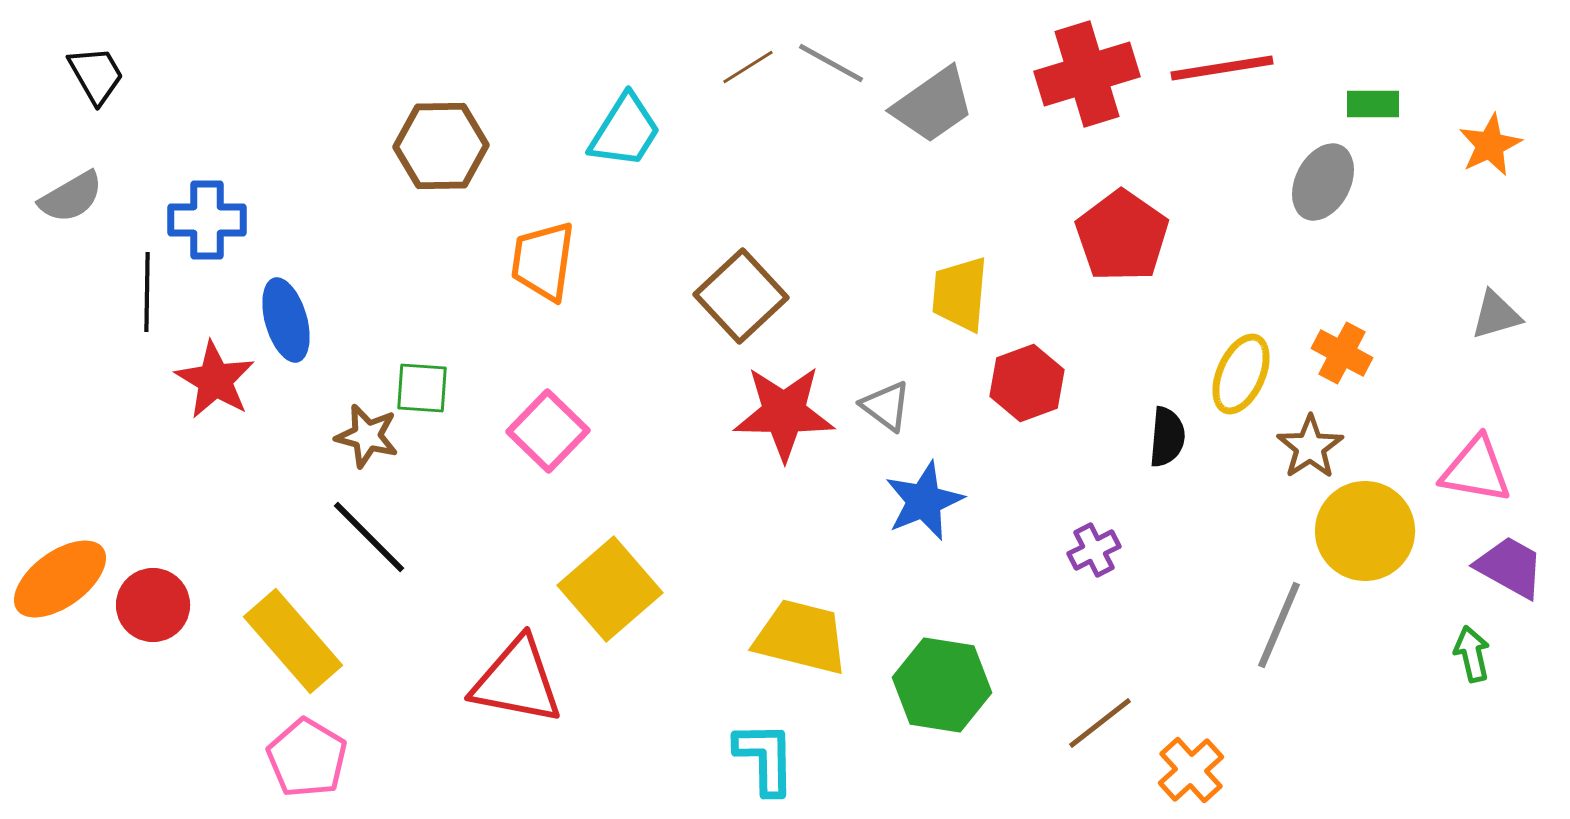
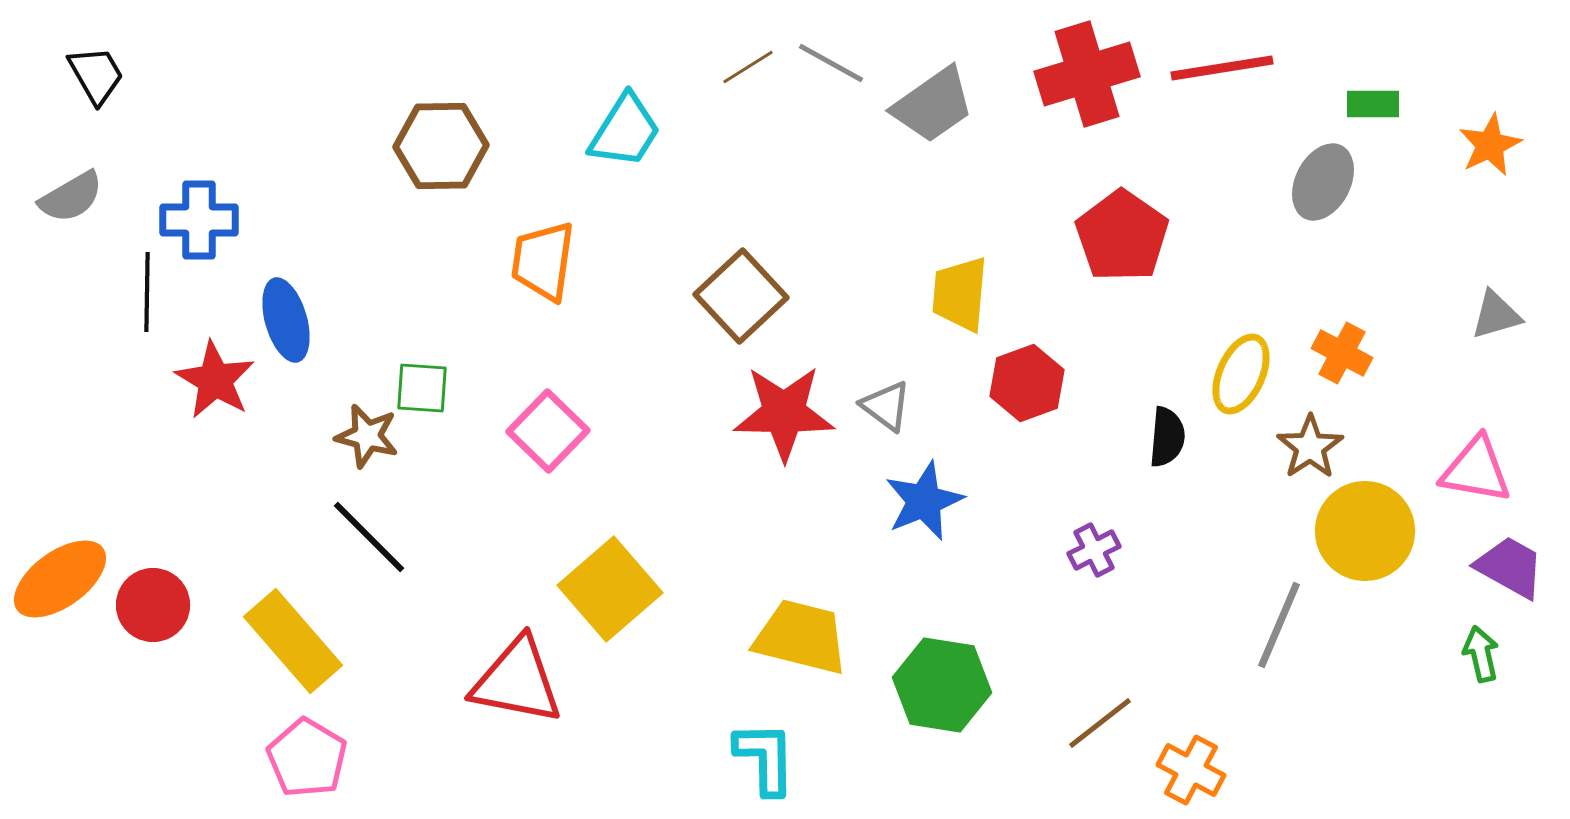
blue cross at (207, 220): moved 8 px left
green arrow at (1472, 654): moved 9 px right
orange cross at (1191, 770): rotated 20 degrees counterclockwise
